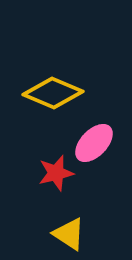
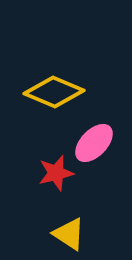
yellow diamond: moved 1 px right, 1 px up
